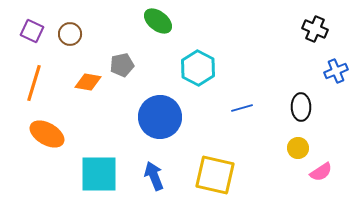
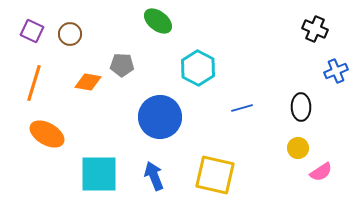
gray pentagon: rotated 15 degrees clockwise
